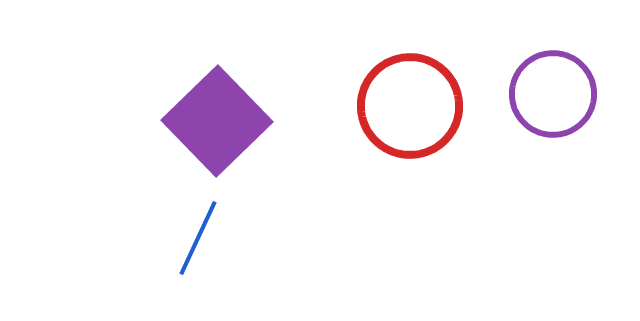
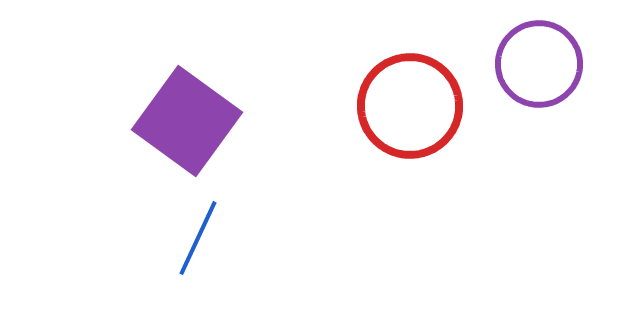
purple circle: moved 14 px left, 30 px up
purple square: moved 30 px left; rotated 10 degrees counterclockwise
